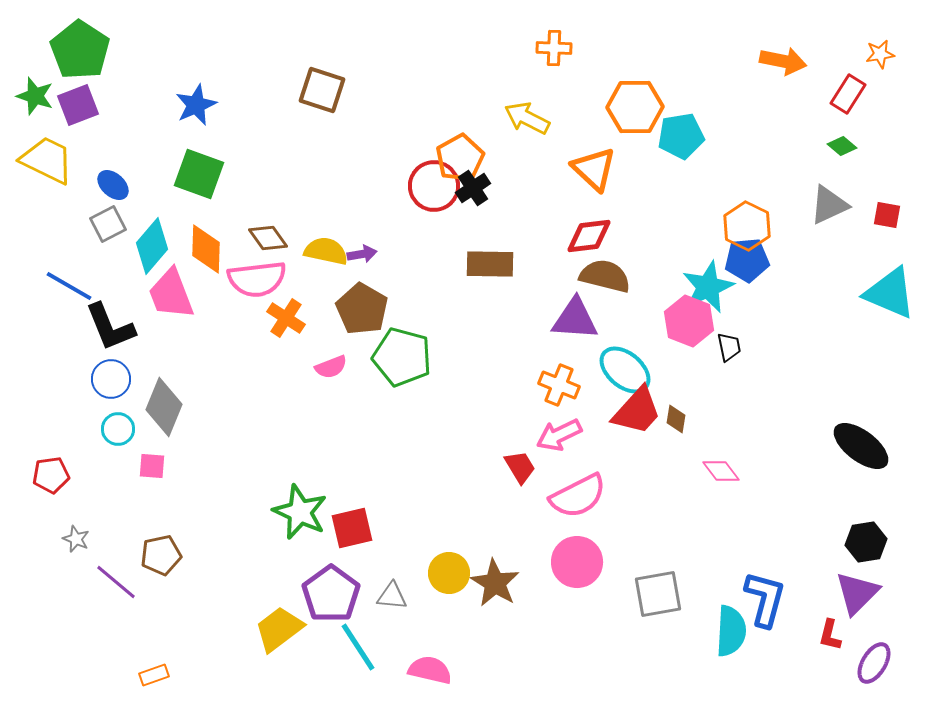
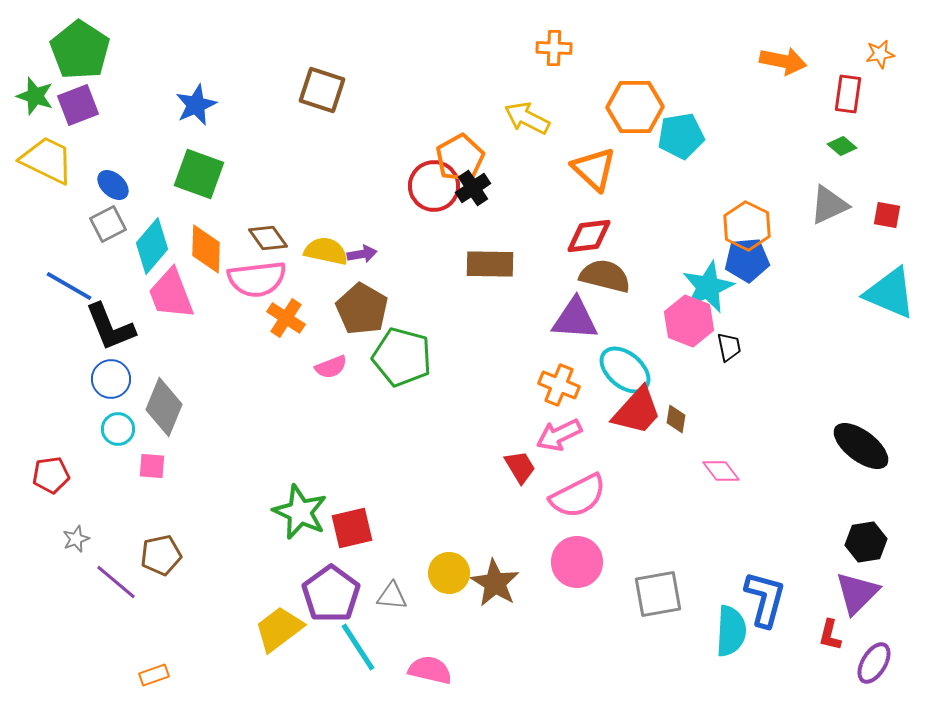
red rectangle at (848, 94): rotated 24 degrees counterclockwise
gray star at (76, 539): rotated 28 degrees clockwise
